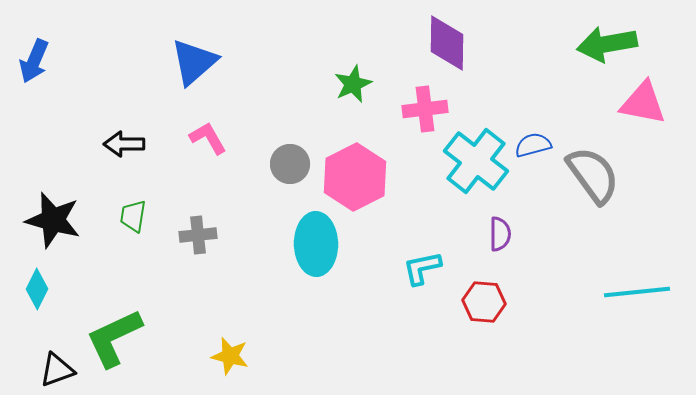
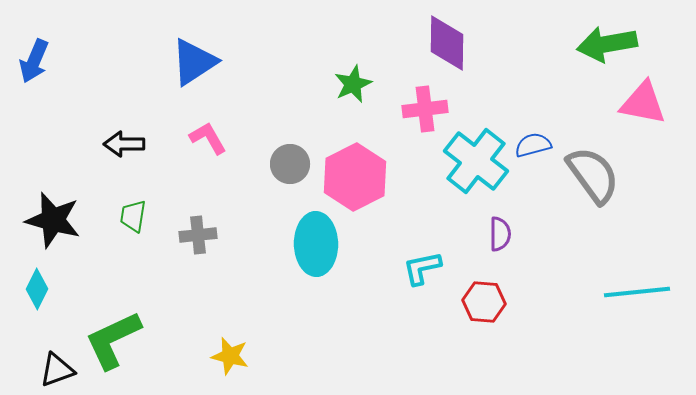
blue triangle: rotated 8 degrees clockwise
green L-shape: moved 1 px left, 2 px down
